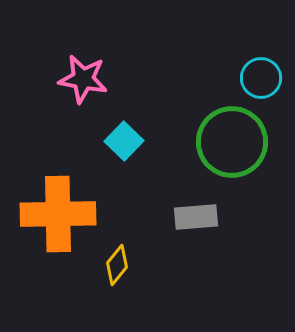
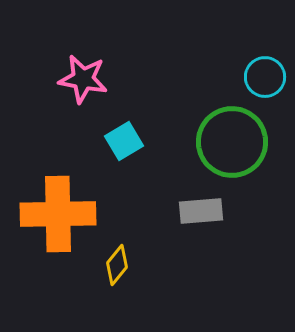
cyan circle: moved 4 px right, 1 px up
cyan square: rotated 15 degrees clockwise
gray rectangle: moved 5 px right, 6 px up
